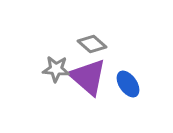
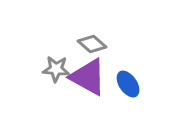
purple triangle: rotated 12 degrees counterclockwise
